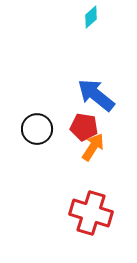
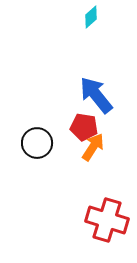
blue arrow: rotated 12 degrees clockwise
black circle: moved 14 px down
red cross: moved 16 px right, 7 px down
